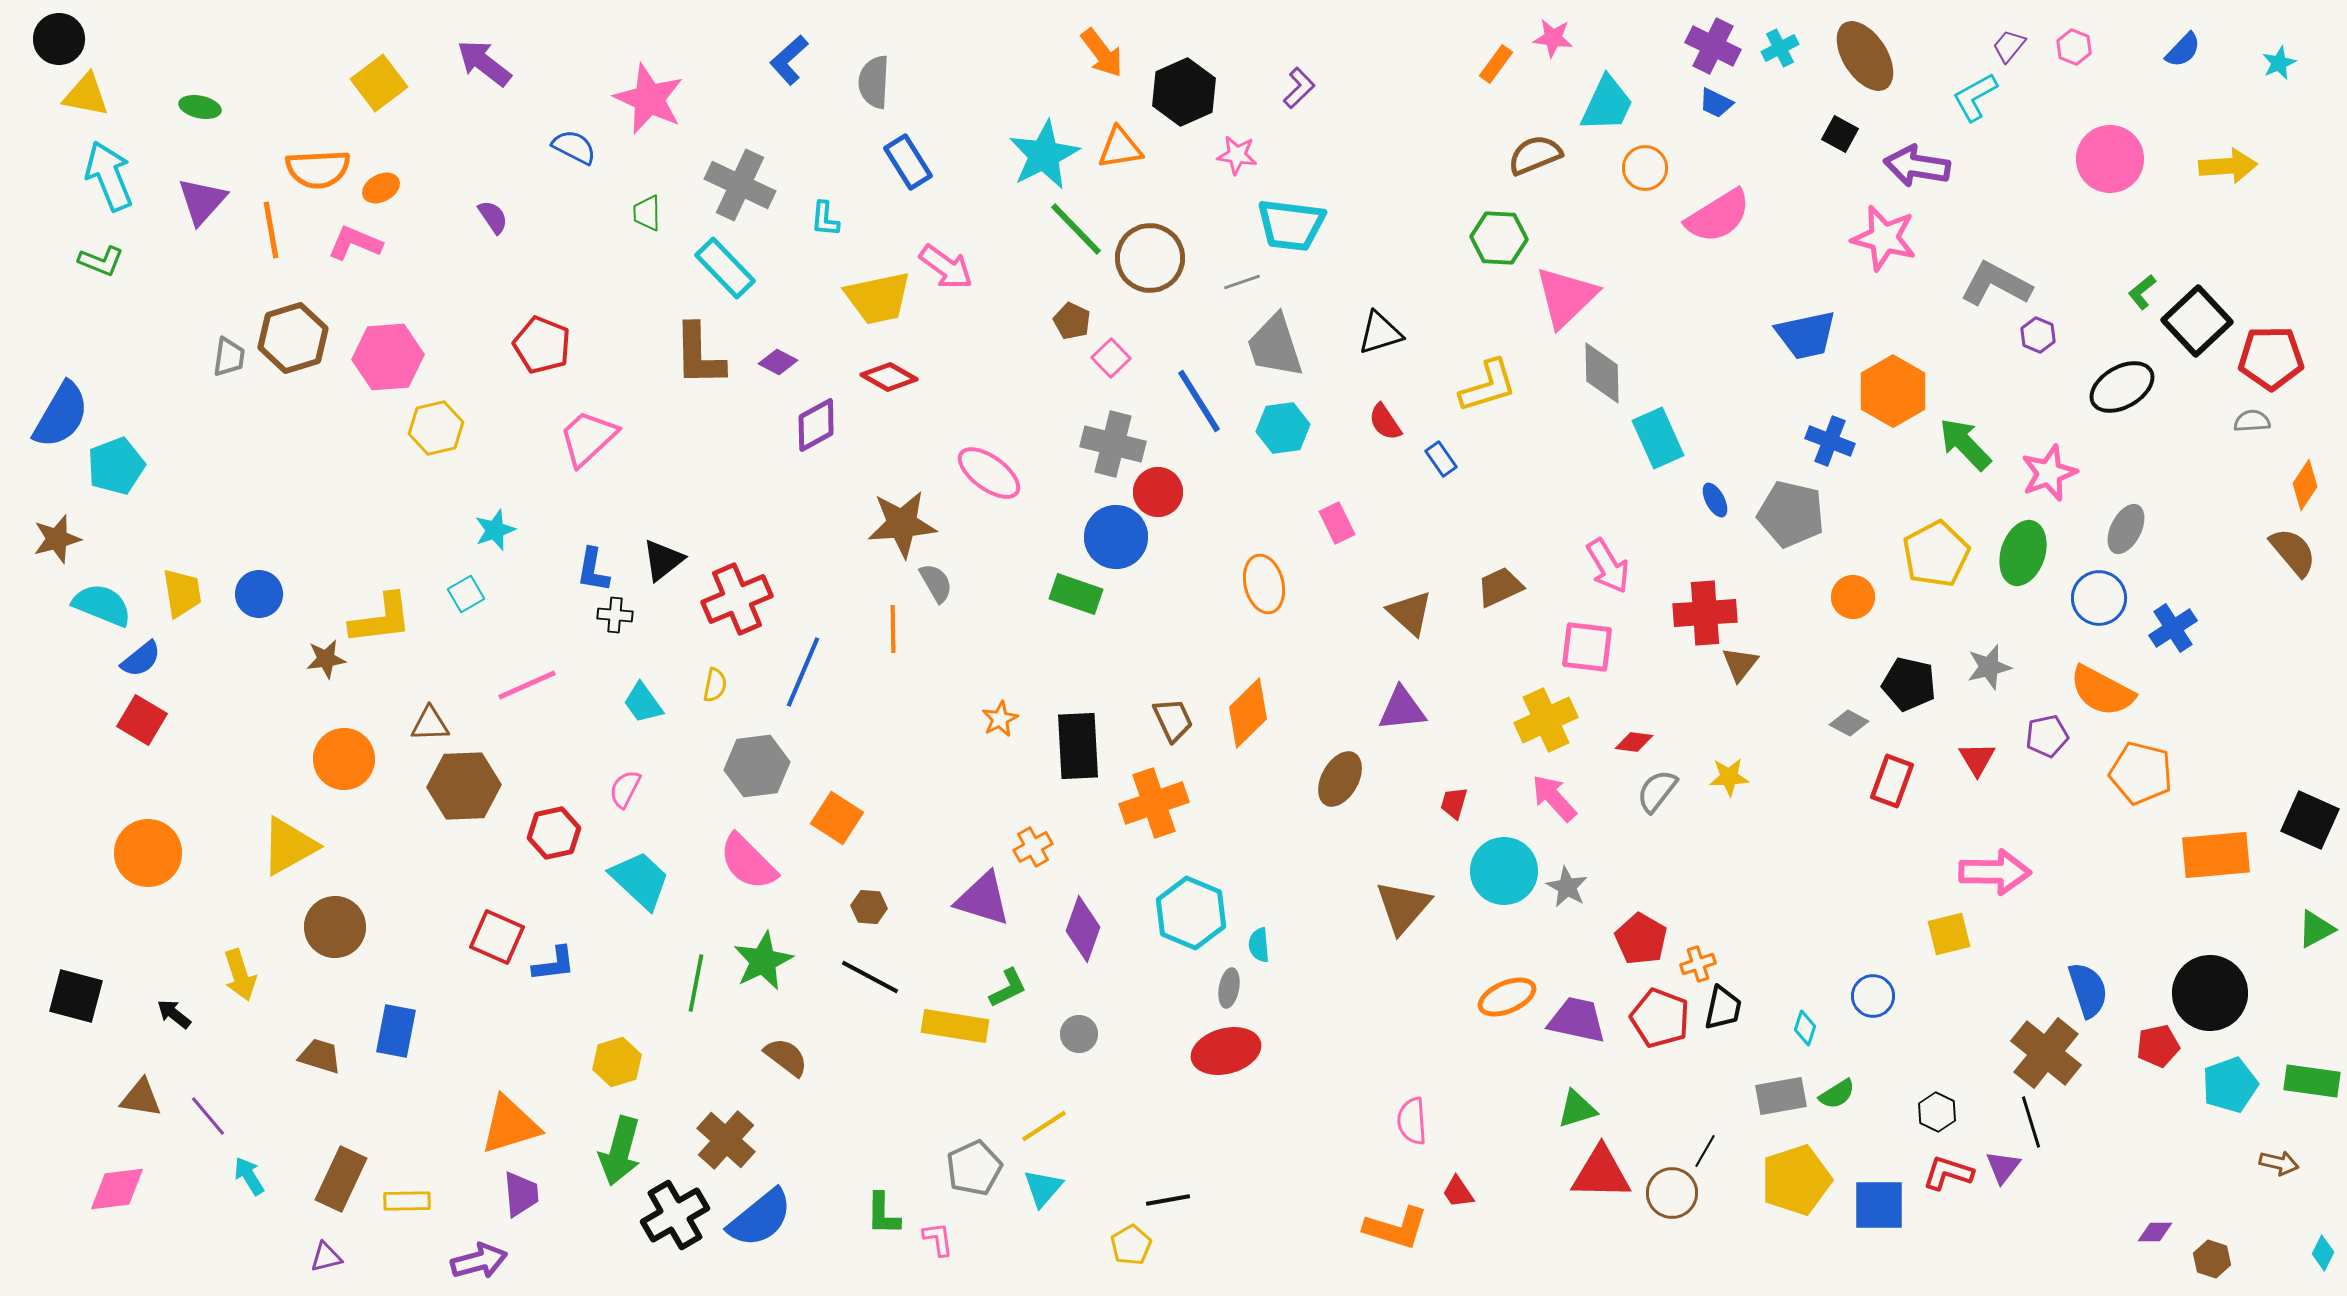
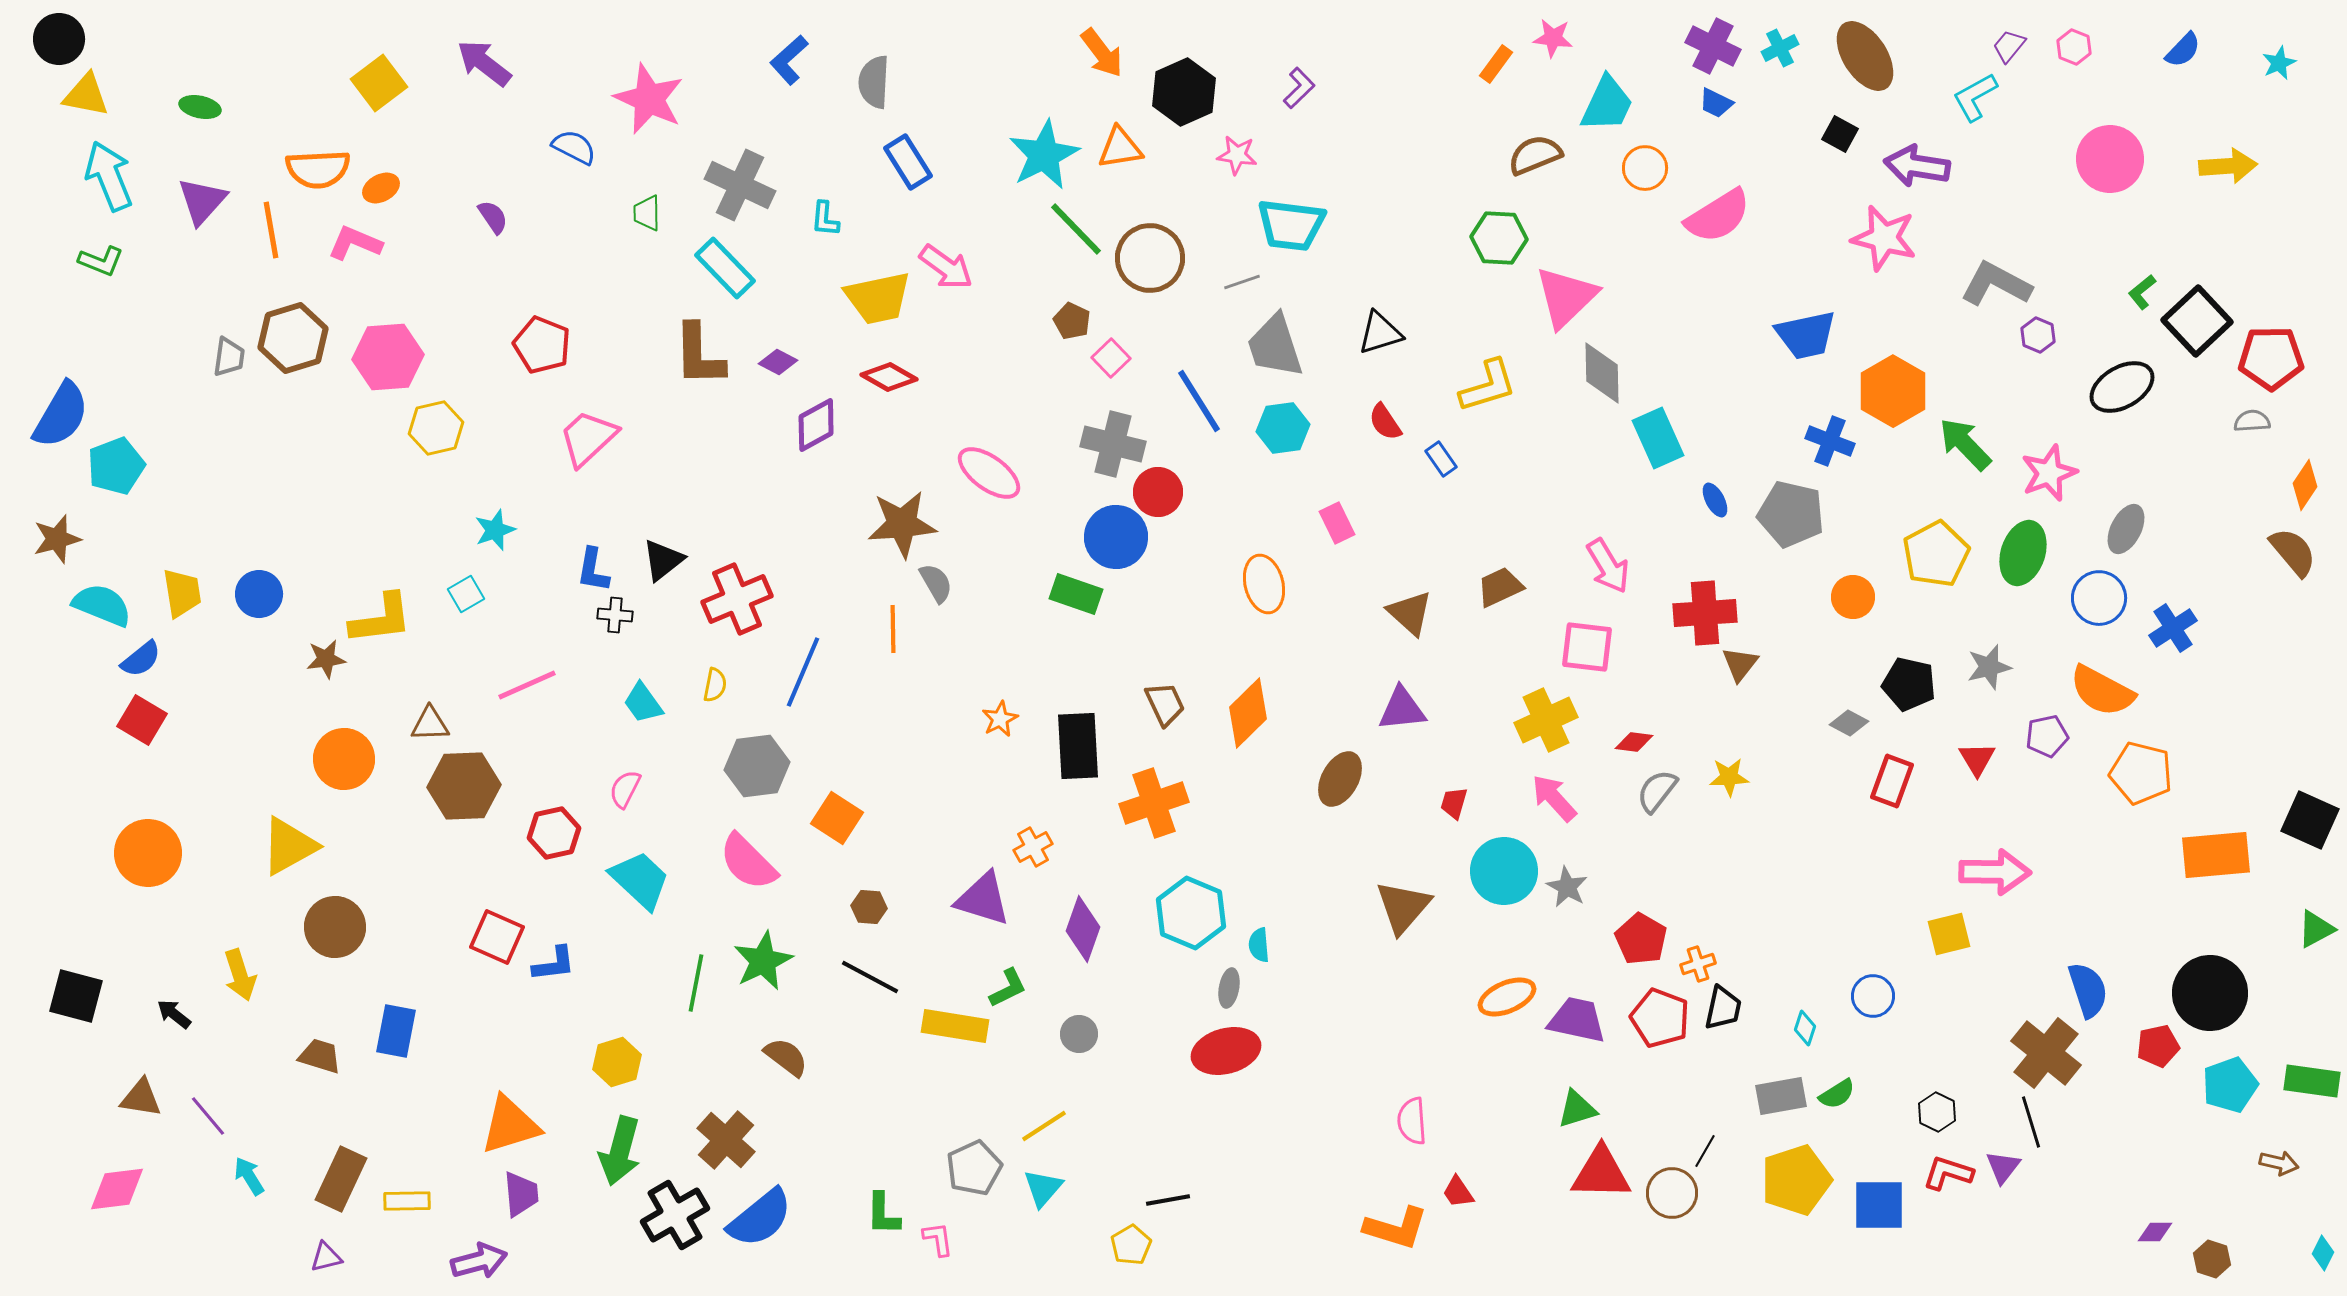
brown trapezoid at (1173, 720): moved 8 px left, 16 px up
